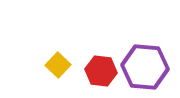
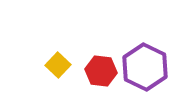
purple hexagon: rotated 21 degrees clockwise
